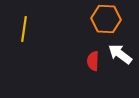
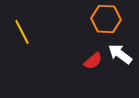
yellow line: moved 2 px left, 3 px down; rotated 35 degrees counterclockwise
red semicircle: rotated 132 degrees counterclockwise
